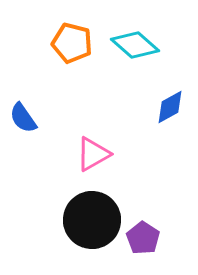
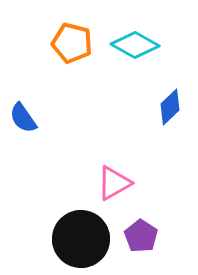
cyan diamond: rotated 12 degrees counterclockwise
blue diamond: rotated 15 degrees counterclockwise
pink triangle: moved 21 px right, 29 px down
black circle: moved 11 px left, 19 px down
purple pentagon: moved 2 px left, 2 px up
